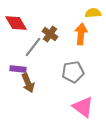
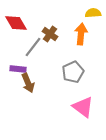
gray pentagon: rotated 15 degrees counterclockwise
